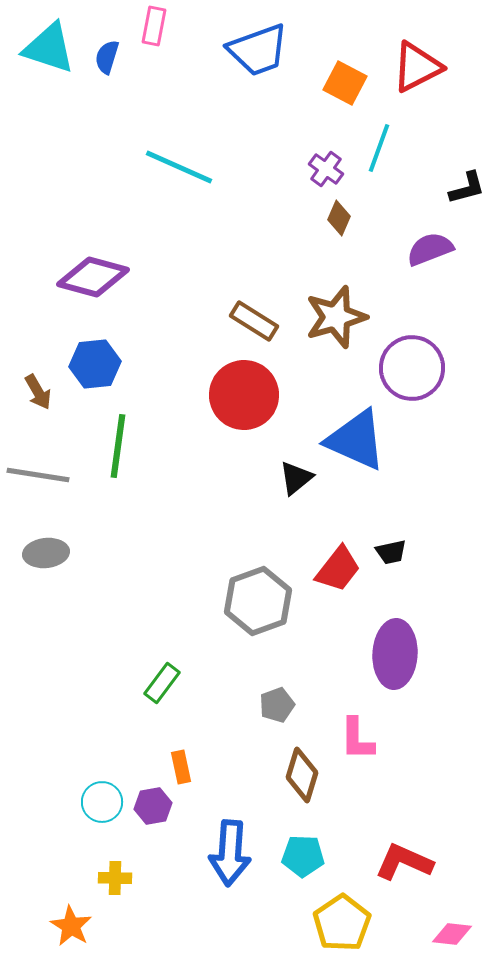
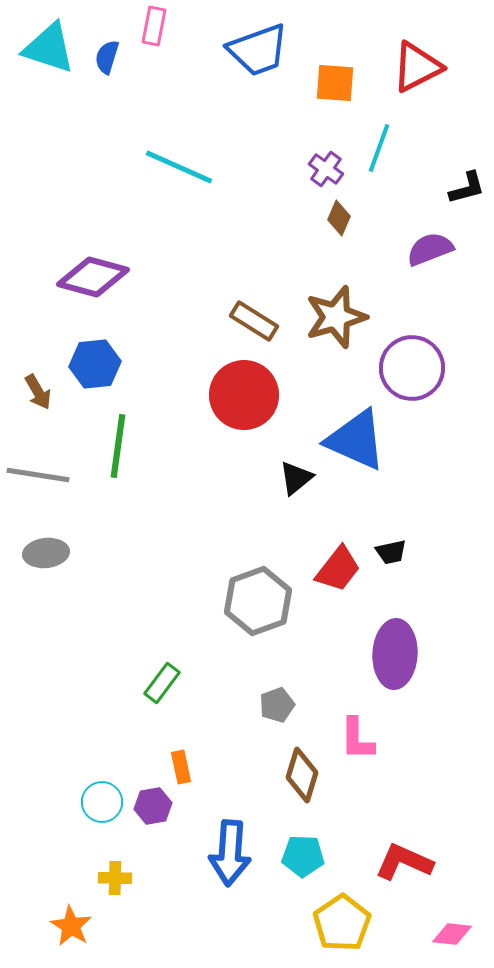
orange square at (345, 83): moved 10 px left; rotated 24 degrees counterclockwise
